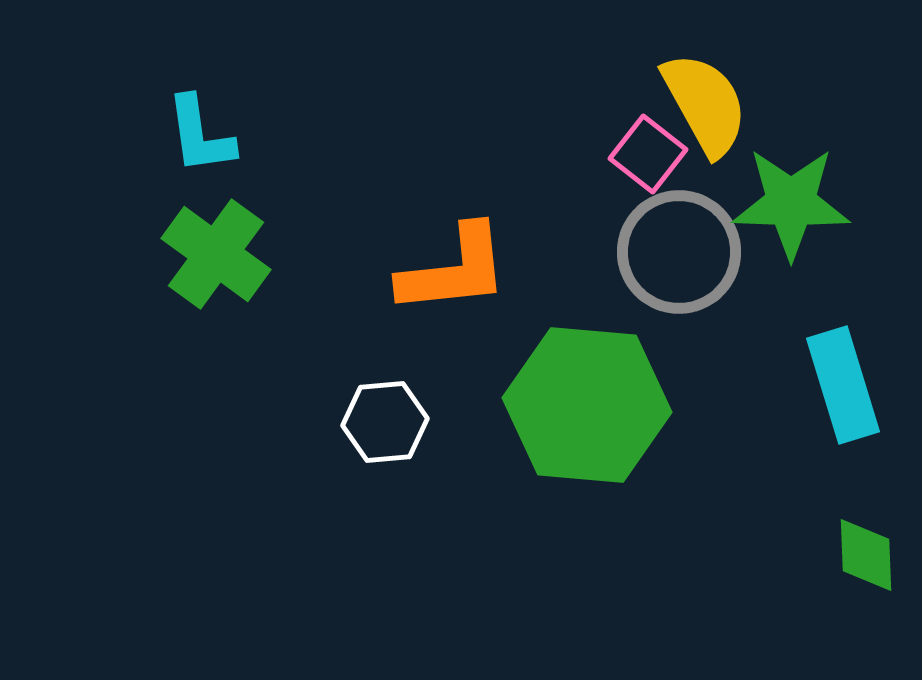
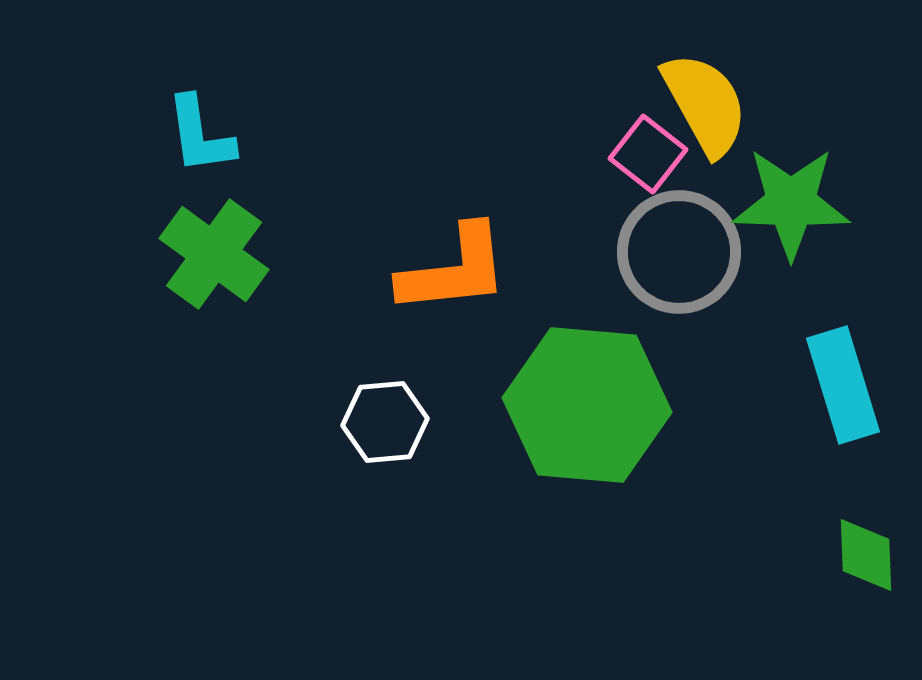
green cross: moved 2 px left
